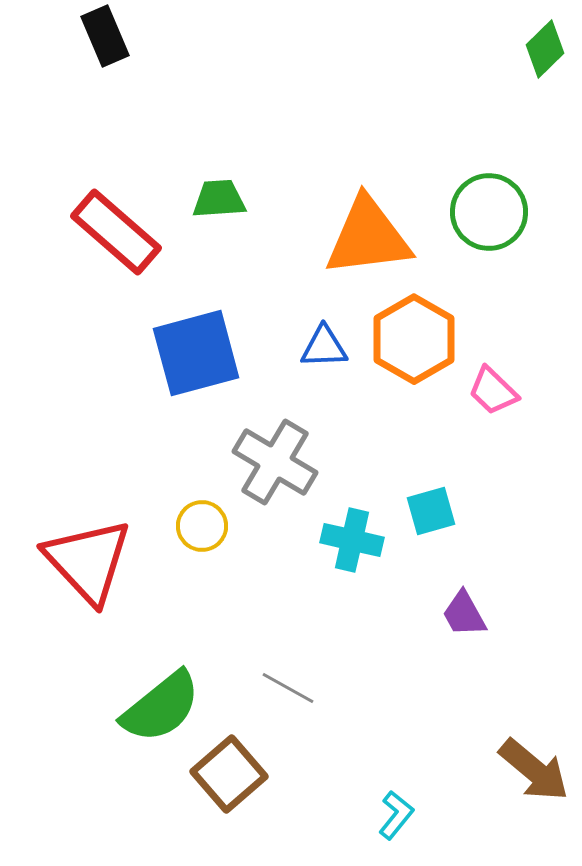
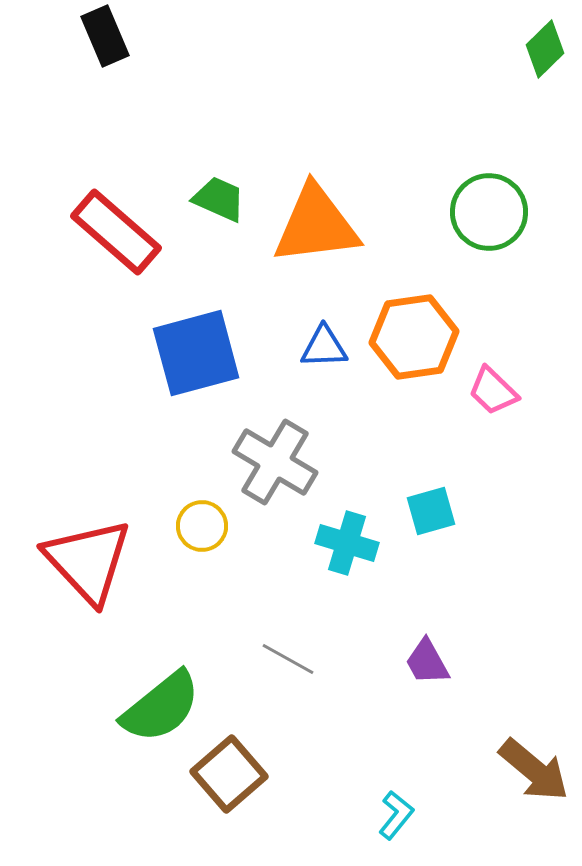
green trapezoid: rotated 28 degrees clockwise
orange triangle: moved 52 px left, 12 px up
orange hexagon: moved 2 px up; rotated 22 degrees clockwise
cyan cross: moved 5 px left, 3 px down; rotated 4 degrees clockwise
purple trapezoid: moved 37 px left, 48 px down
gray line: moved 29 px up
